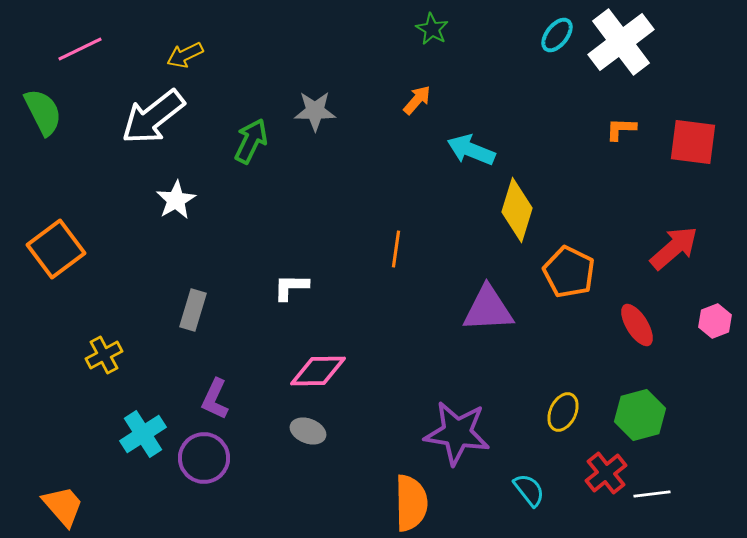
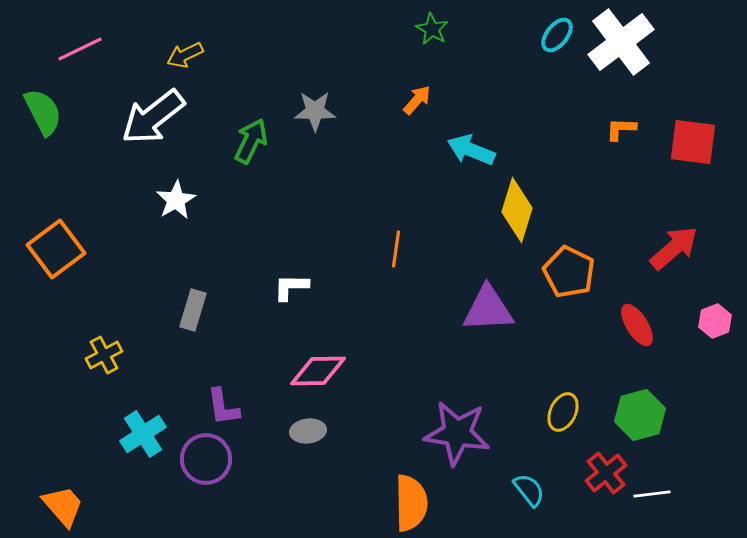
purple L-shape: moved 8 px right, 8 px down; rotated 33 degrees counterclockwise
gray ellipse: rotated 28 degrees counterclockwise
purple circle: moved 2 px right, 1 px down
